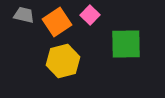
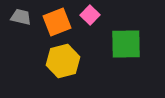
gray trapezoid: moved 3 px left, 2 px down
orange square: rotated 12 degrees clockwise
